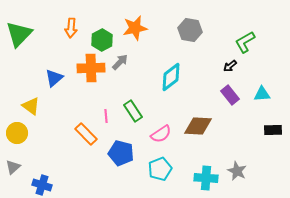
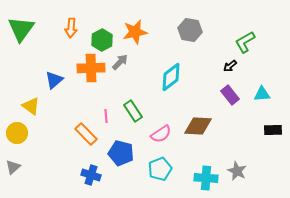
orange star: moved 4 px down
green triangle: moved 2 px right, 5 px up; rotated 8 degrees counterclockwise
blue triangle: moved 2 px down
blue cross: moved 49 px right, 10 px up
